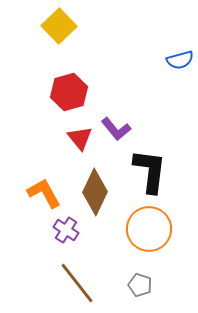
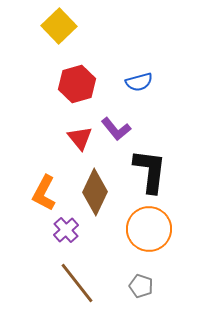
blue semicircle: moved 41 px left, 22 px down
red hexagon: moved 8 px right, 8 px up
orange L-shape: rotated 123 degrees counterclockwise
purple cross: rotated 15 degrees clockwise
gray pentagon: moved 1 px right, 1 px down
